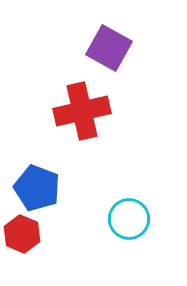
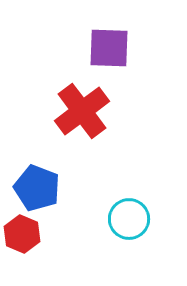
purple square: rotated 27 degrees counterclockwise
red cross: rotated 24 degrees counterclockwise
